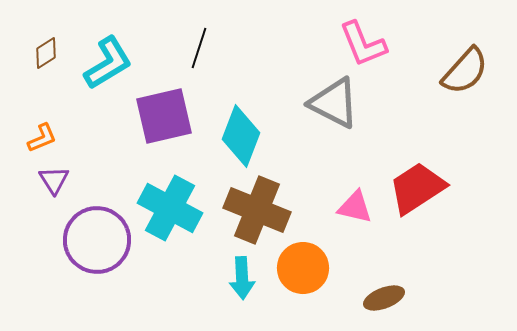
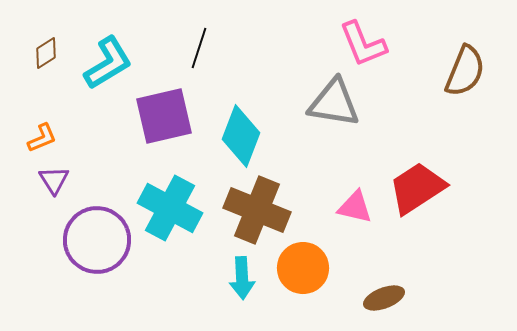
brown semicircle: rotated 20 degrees counterclockwise
gray triangle: rotated 18 degrees counterclockwise
